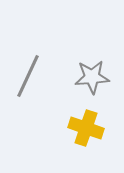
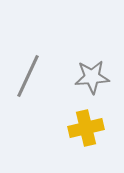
yellow cross: rotated 32 degrees counterclockwise
